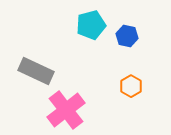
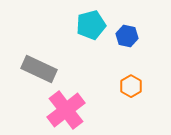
gray rectangle: moved 3 px right, 2 px up
